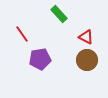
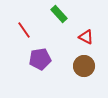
red line: moved 2 px right, 4 px up
brown circle: moved 3 px left, 6 px down
